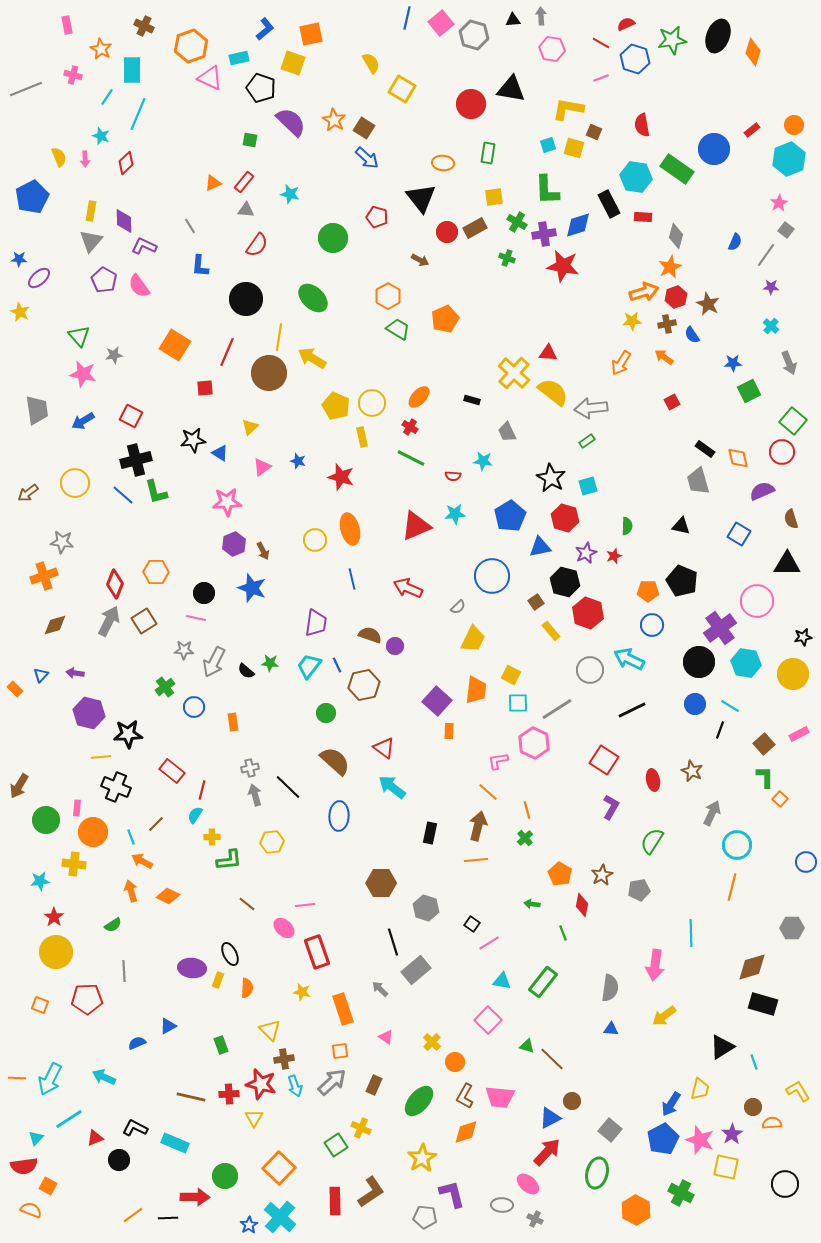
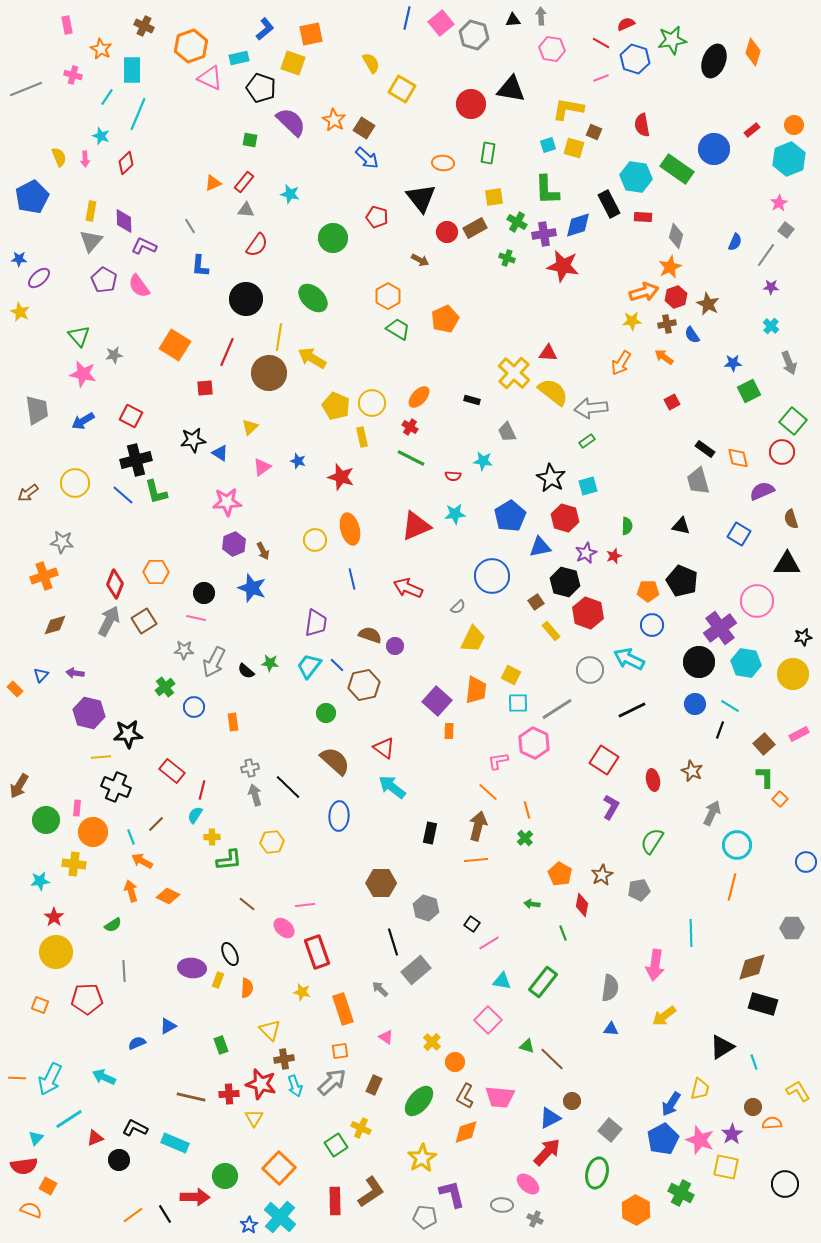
black ellipse at (718, 36): moved 4 px left, 25 px down
blue line at (337, 665): rotated 21 degrees counterclockwise
black line at (168, 1218): moved 3 px left, 4 px up; rotated 60 degrees clockwise
